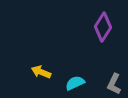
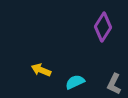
yellow arrow: moved 2 px up
cyan semicircle: moved 1 px up
